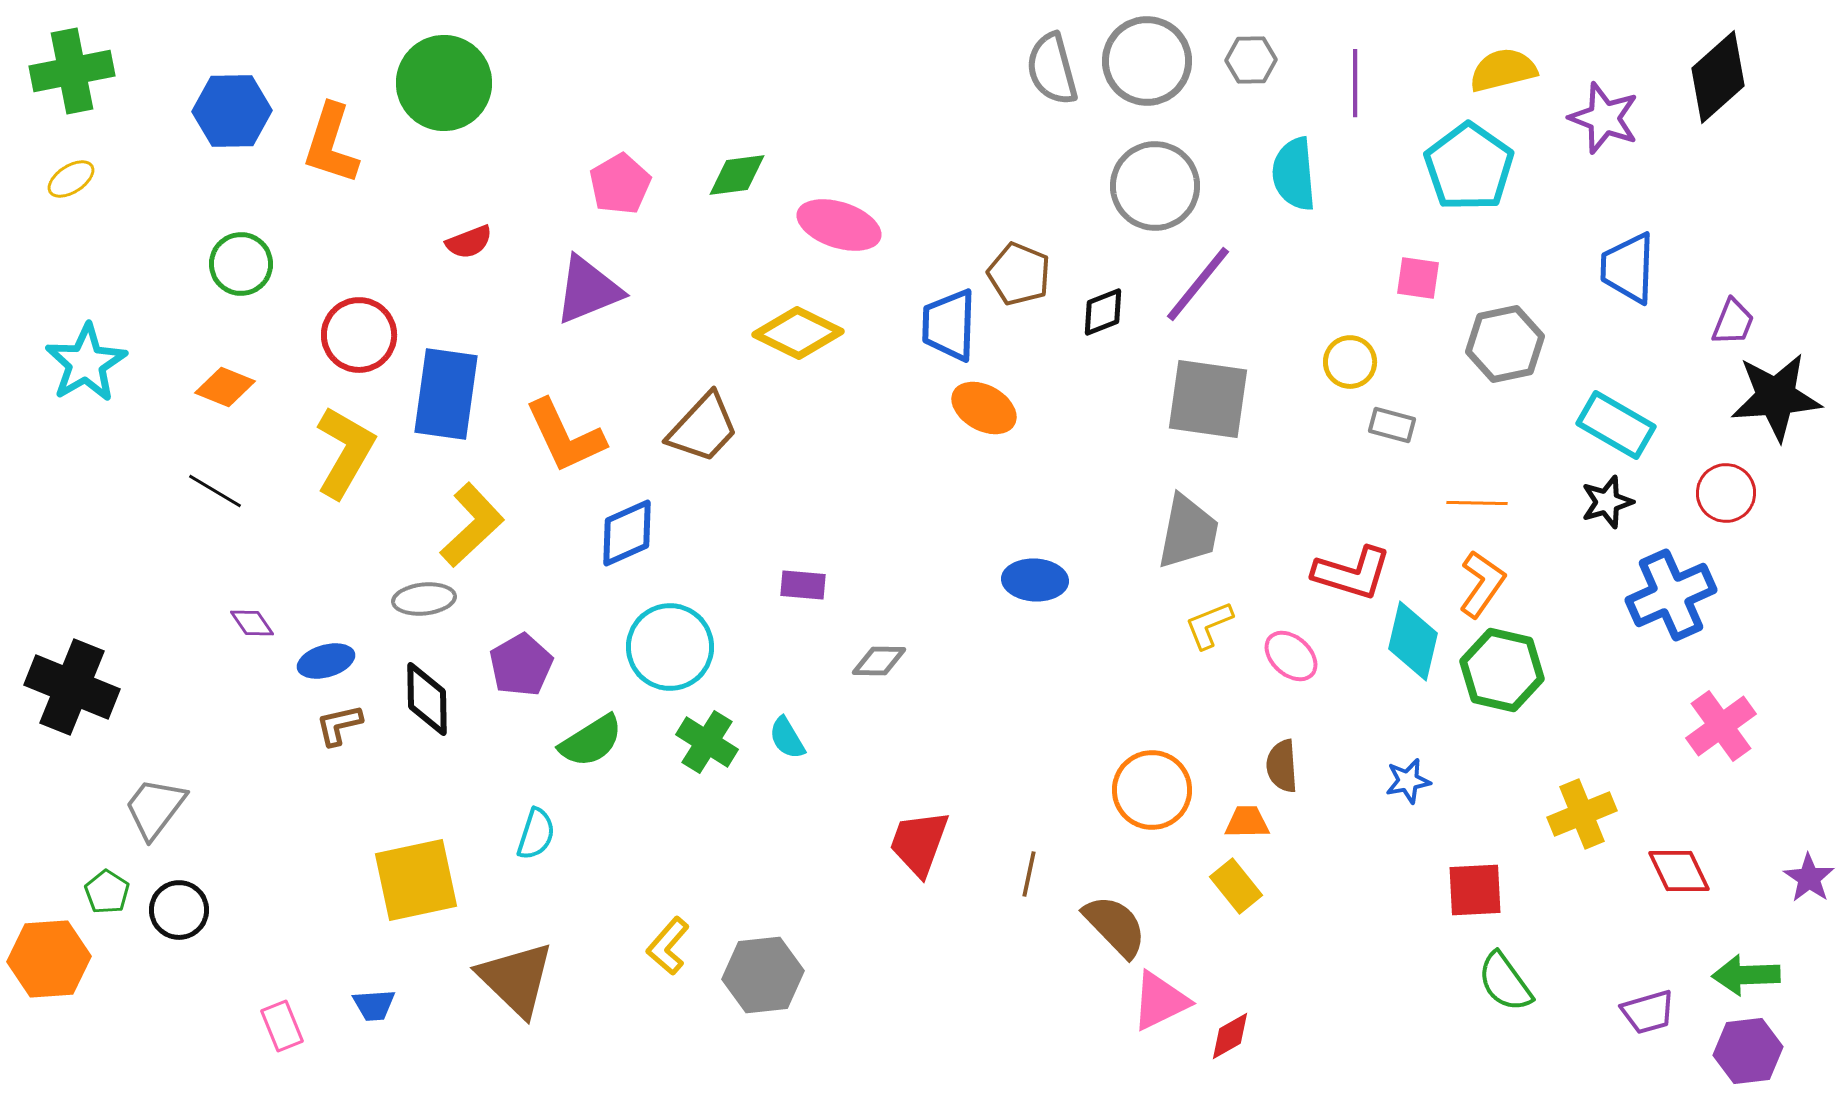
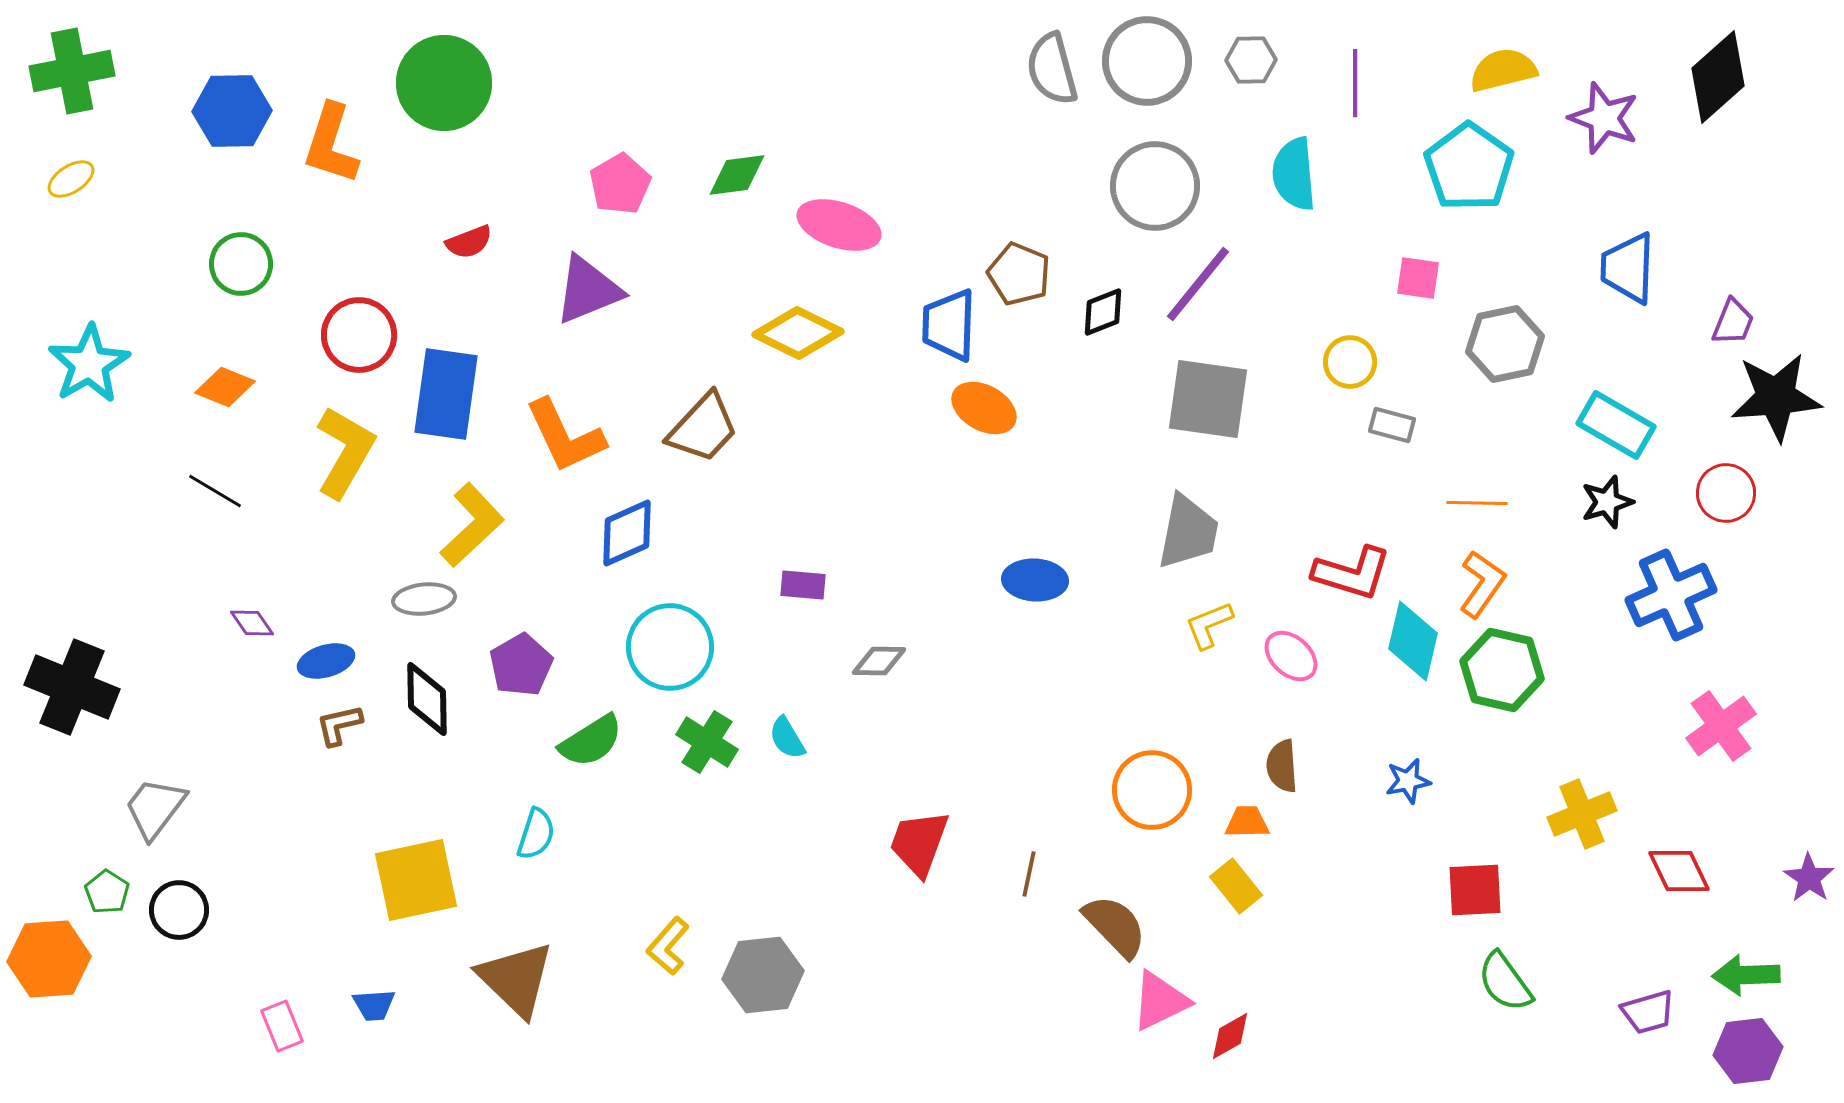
cyan star at (86, 363): moved 3 px right, 1 px down
